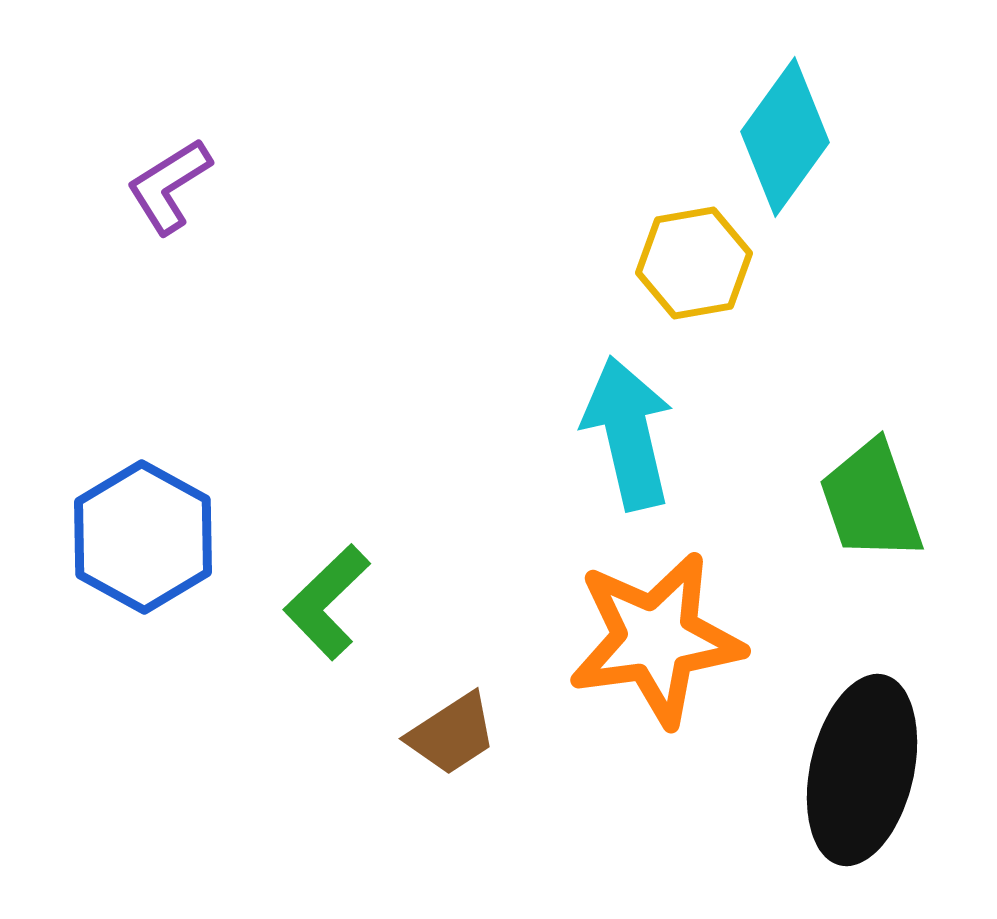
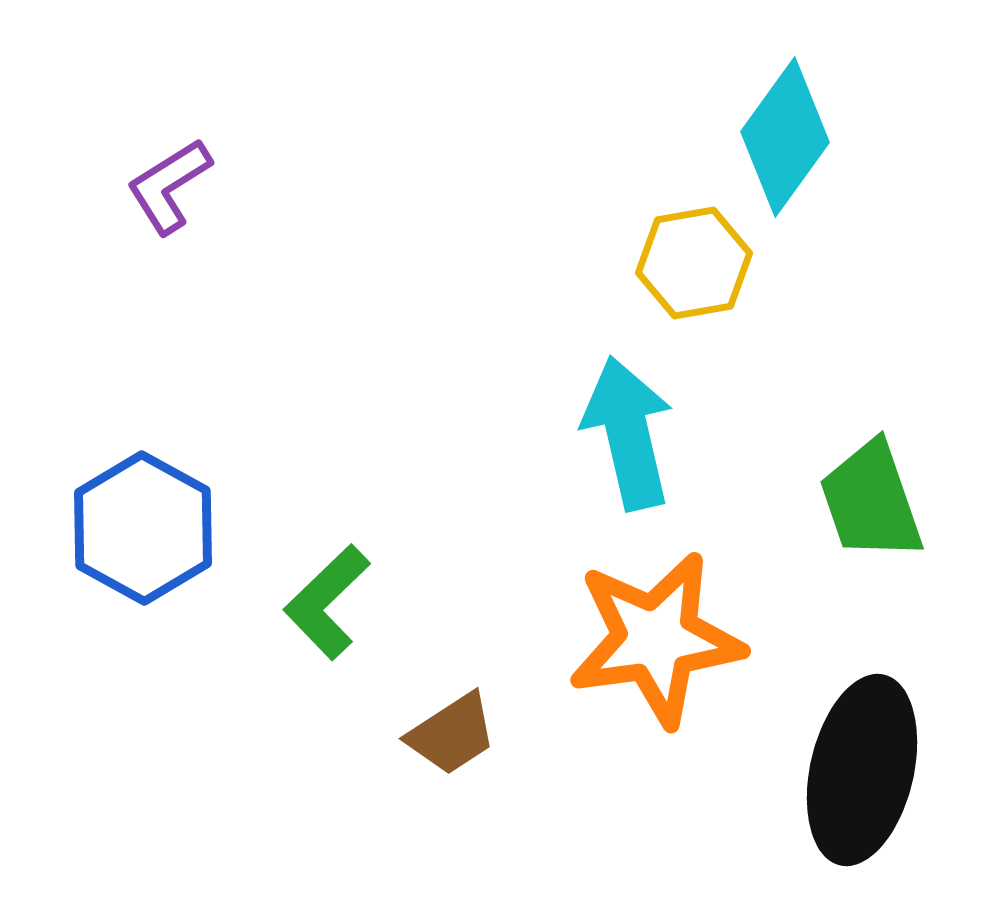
blue hexagon: moved 9 px up
